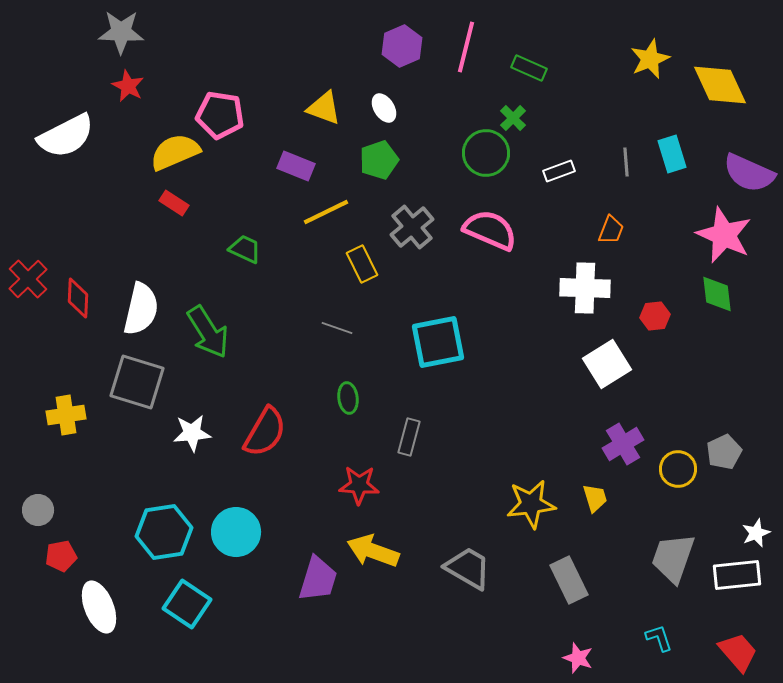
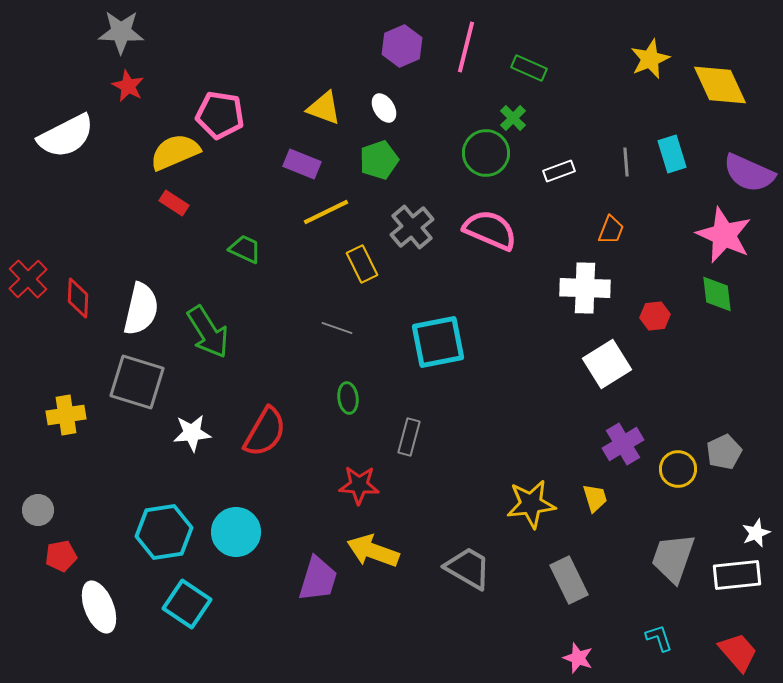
purple rectangle at (296, 166): moved 6 px right, 2 px up
